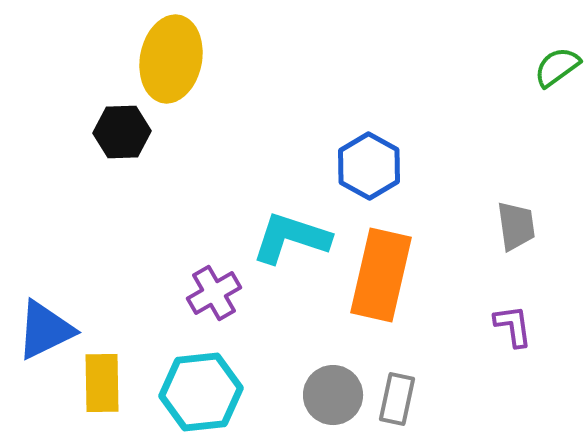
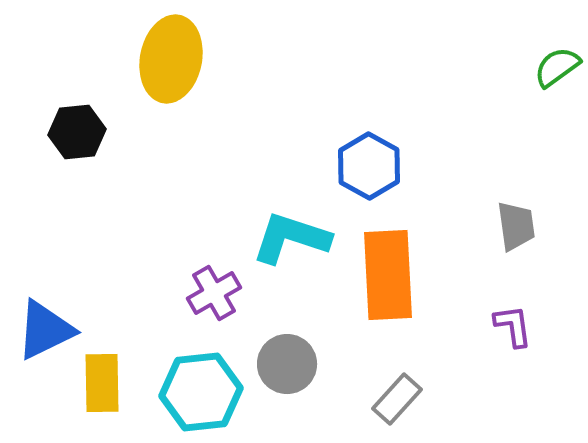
black hexagon: moved 45 px left; rotated 4 degrees counterclockwise
orange rectangle: moved 7 px right; rotated 16 degrees counterclockwise
gray circle: moved 46 px left, 31 px up
gray rectangle: rotated 30 degrees clockwise
